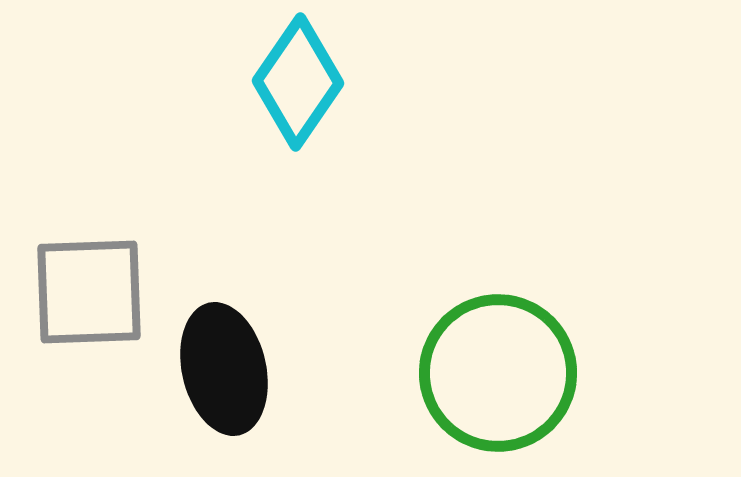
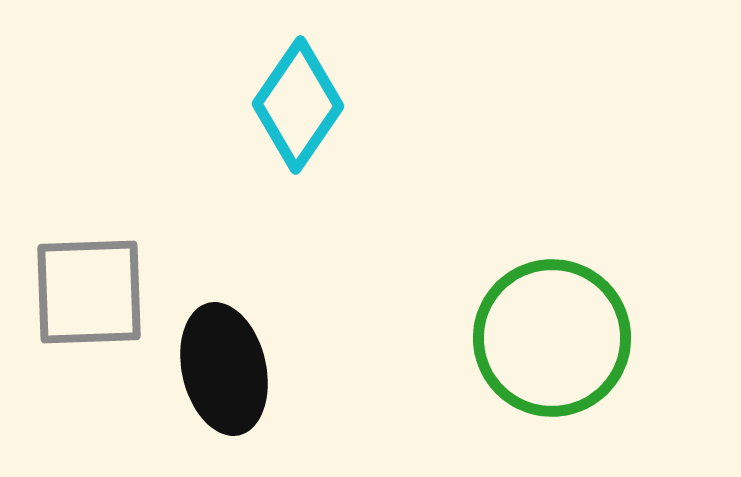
cyan diamond: moved 23 px down
green circle: moved 54 px right, 35 px up
